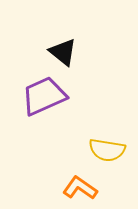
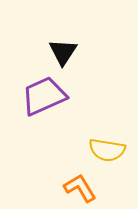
black triangle: rotated 24 degrees clockwise
orange L-shape: rotated 24 degrees clockwise
